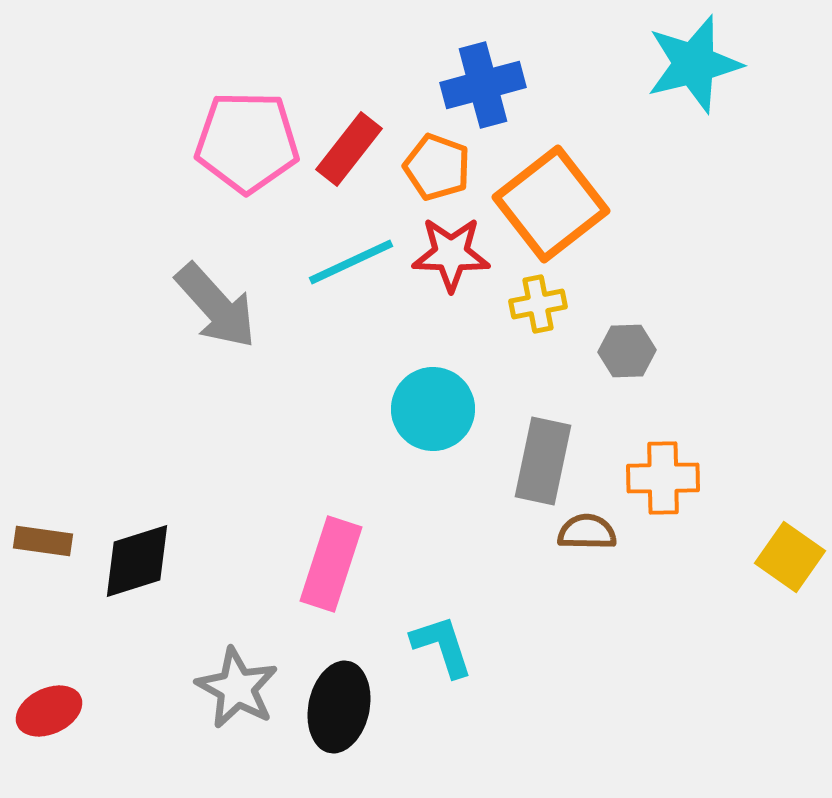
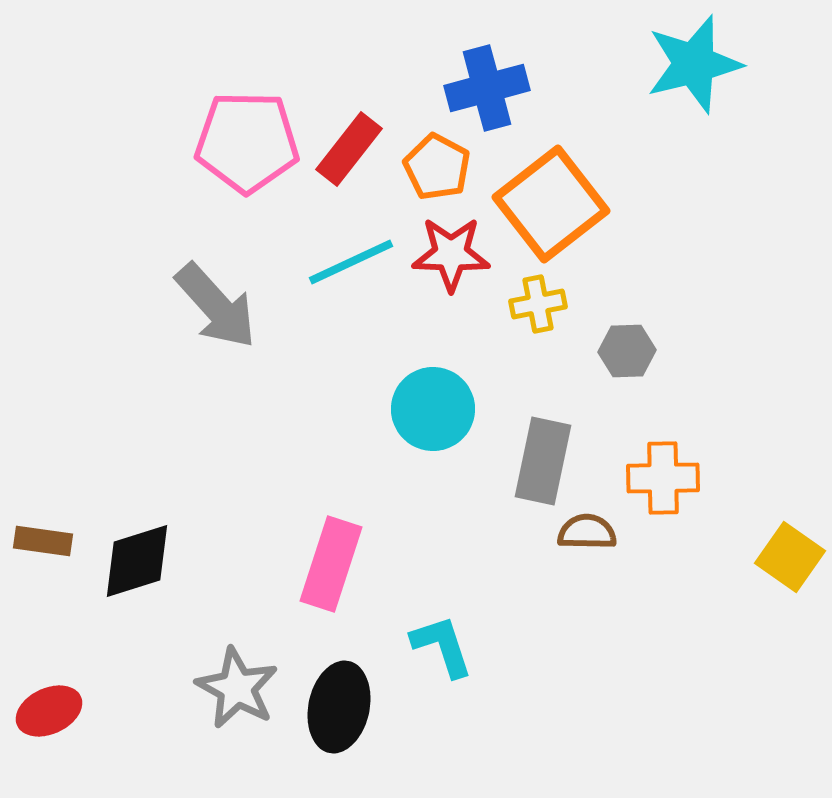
blue cross: moved 4 px right, 3 px down
orange pentagon: rotated 8 degrees clockwise
